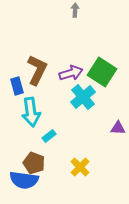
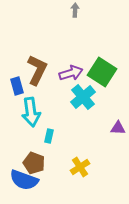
cyan rectangle: rotated 40 degrees counterclockwise
yellow cross: rotated 12 degrees clockwise
blue semicircle: rotated 12 degrees clockwise
